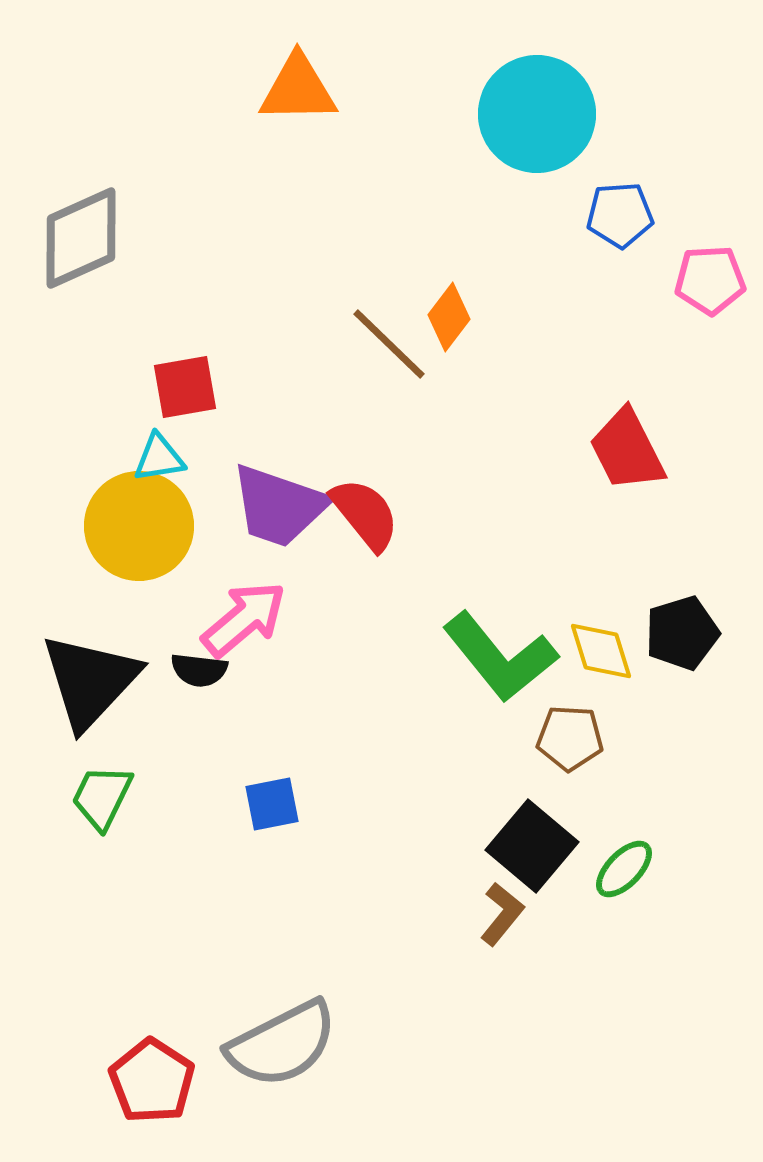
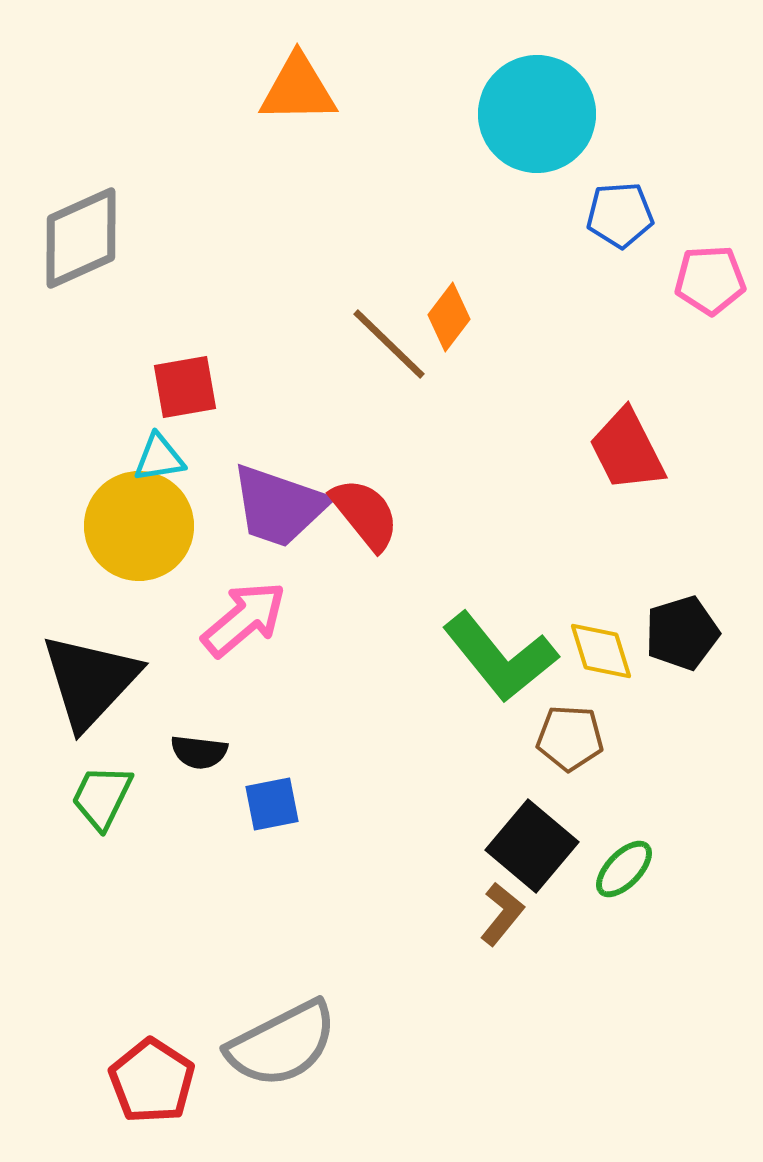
black semicircle: moved 82 px down
